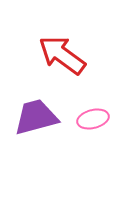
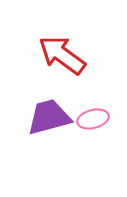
purple trapezoid: moved 13 px right
